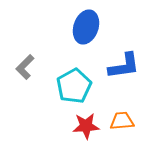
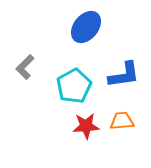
blue ellipse: rotated 20 degrees clockwise
blue L-shape: moved 9 px down
